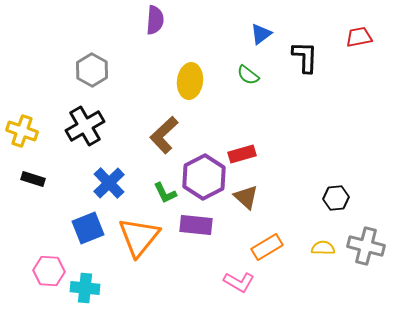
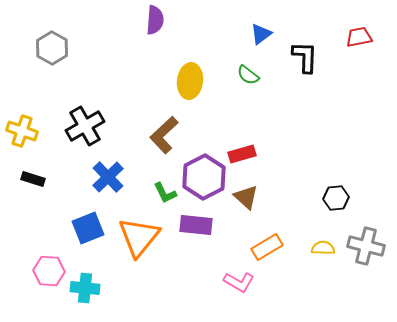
gray hexagon: moved 40 px left, 22 px up
blue cross: moved 1 px left, 6 px up
